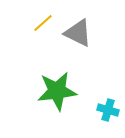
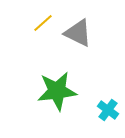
cyan cross: rotated 20 degrees clockwise
